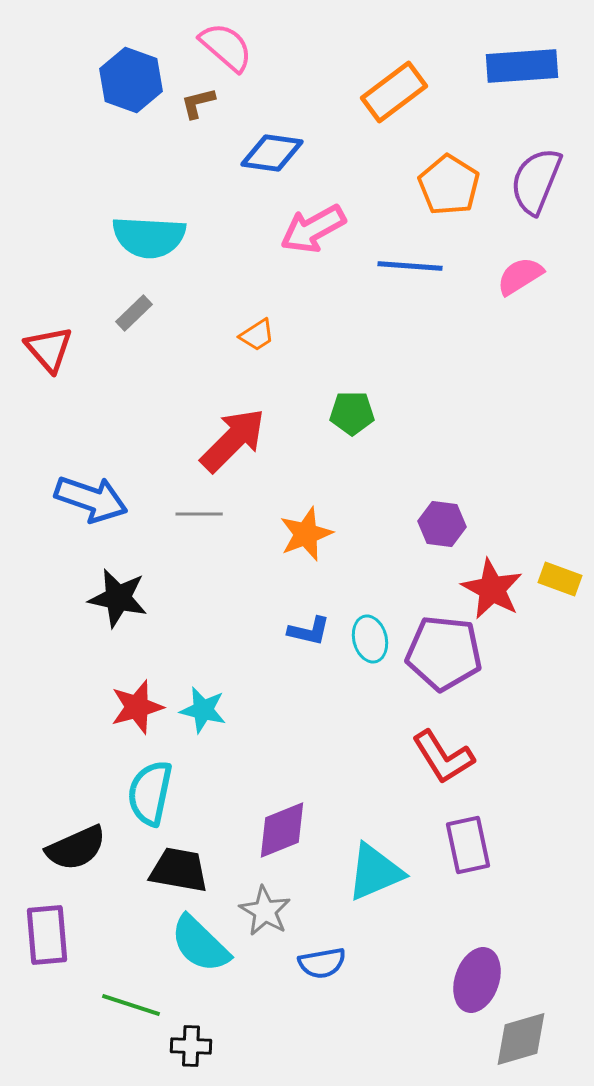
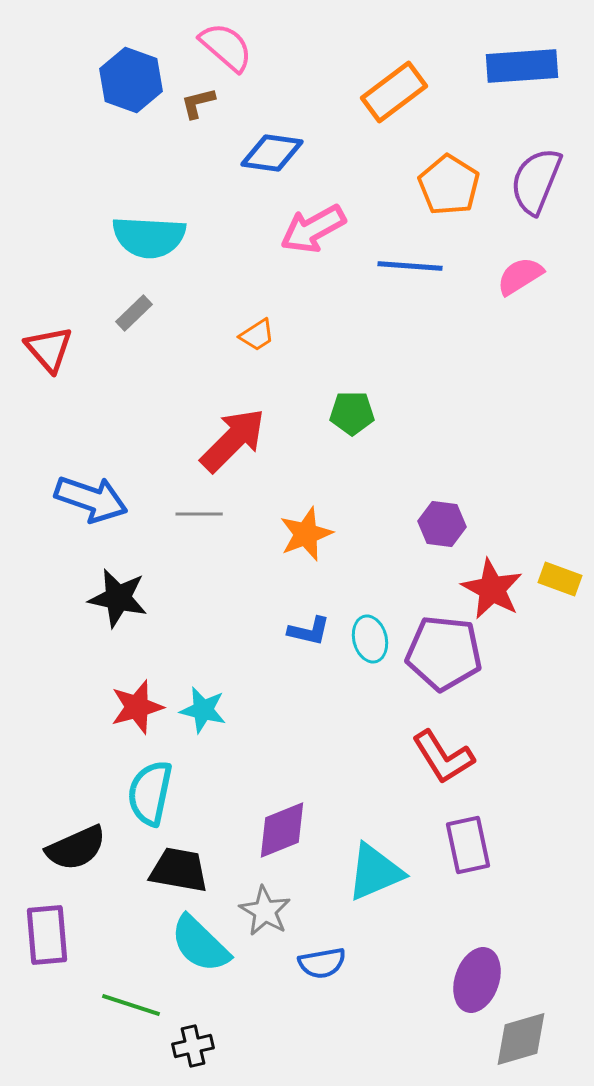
black cross at (191, 1046): moved 2 px right; rotated 15 degrees counterclockwise
